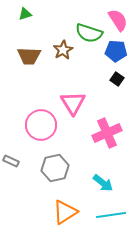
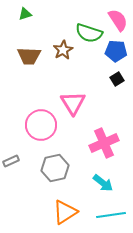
black square: rotated 24 degrees clockwise
pink cross: moved 3 px left, 10 px down
gray rectangle: rotated 49 degrees counterclockwise
